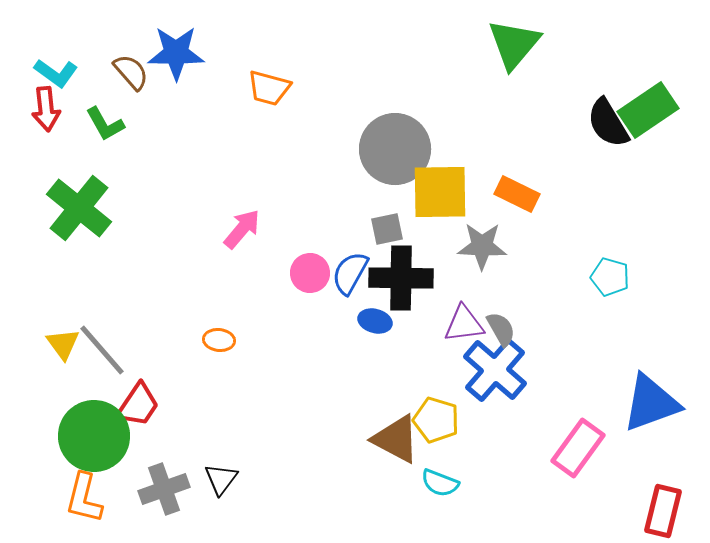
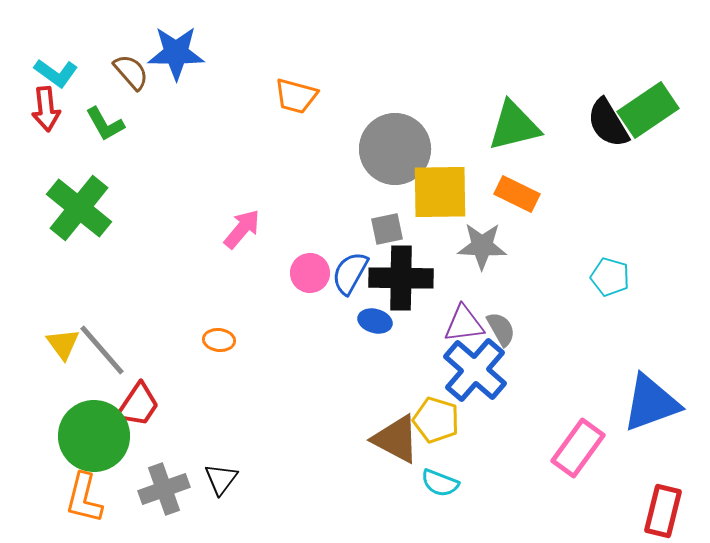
green triangle: moved 82 px down; rotated 36 degrees clockwise
orange trapezoid: moved 27 px right, 8 px down
blue cross: moved 20 px left
